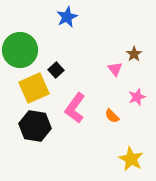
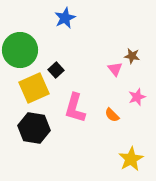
blue star: moved 2 px left, 1 px down
brown star: moved 2 px left, 2 px down; rotated 28 degrees counterclockwise
pink L-shape: rotated 20 degrees counterclockwise
orange semicircle: moved 1 px up
black hexagon: moved 1 px left, 2 px down
yellow star: rotated 15 degrees clockwise
